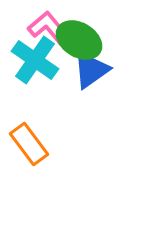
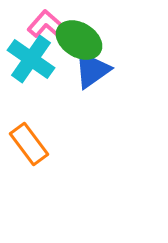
pink L-shape: moved 2 px up; rotated 9 degrees counterclockwise
cyan cross: moved 4 px left, 1 px up
blue triangle: moved 1 px right
